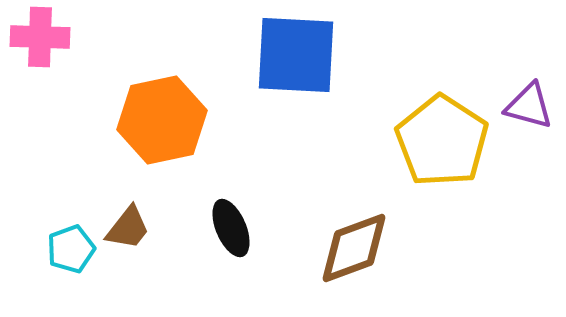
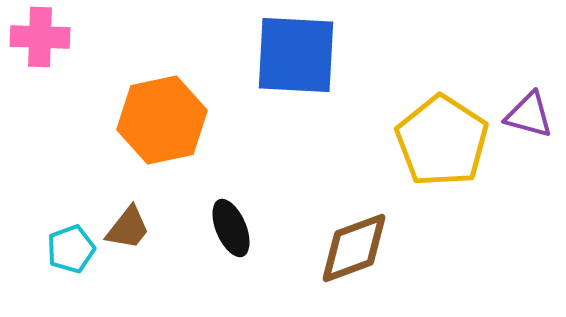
purple triangle: moved 9 px down
